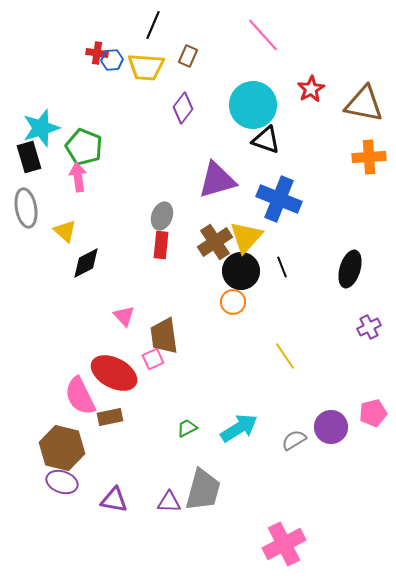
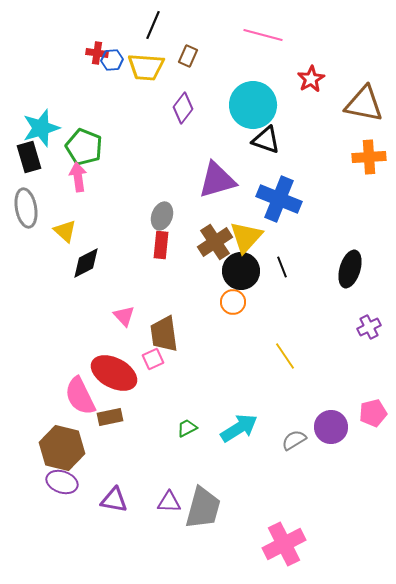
pink line at (263, 35): rotated 33 degrees counterclockwise
red star at (311, 89): moved 10 px up
brown trapezoid at (164, 336): moved 2 px up
gray trapezoid at (203, 490): moved 18 px down
